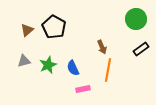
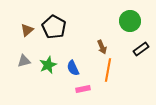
green circle: moved 6 px left, 2 px down
